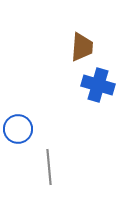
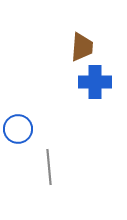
blue cross: moved 3 px left, 3 px up; rotated 16 degrees counterclockwise
